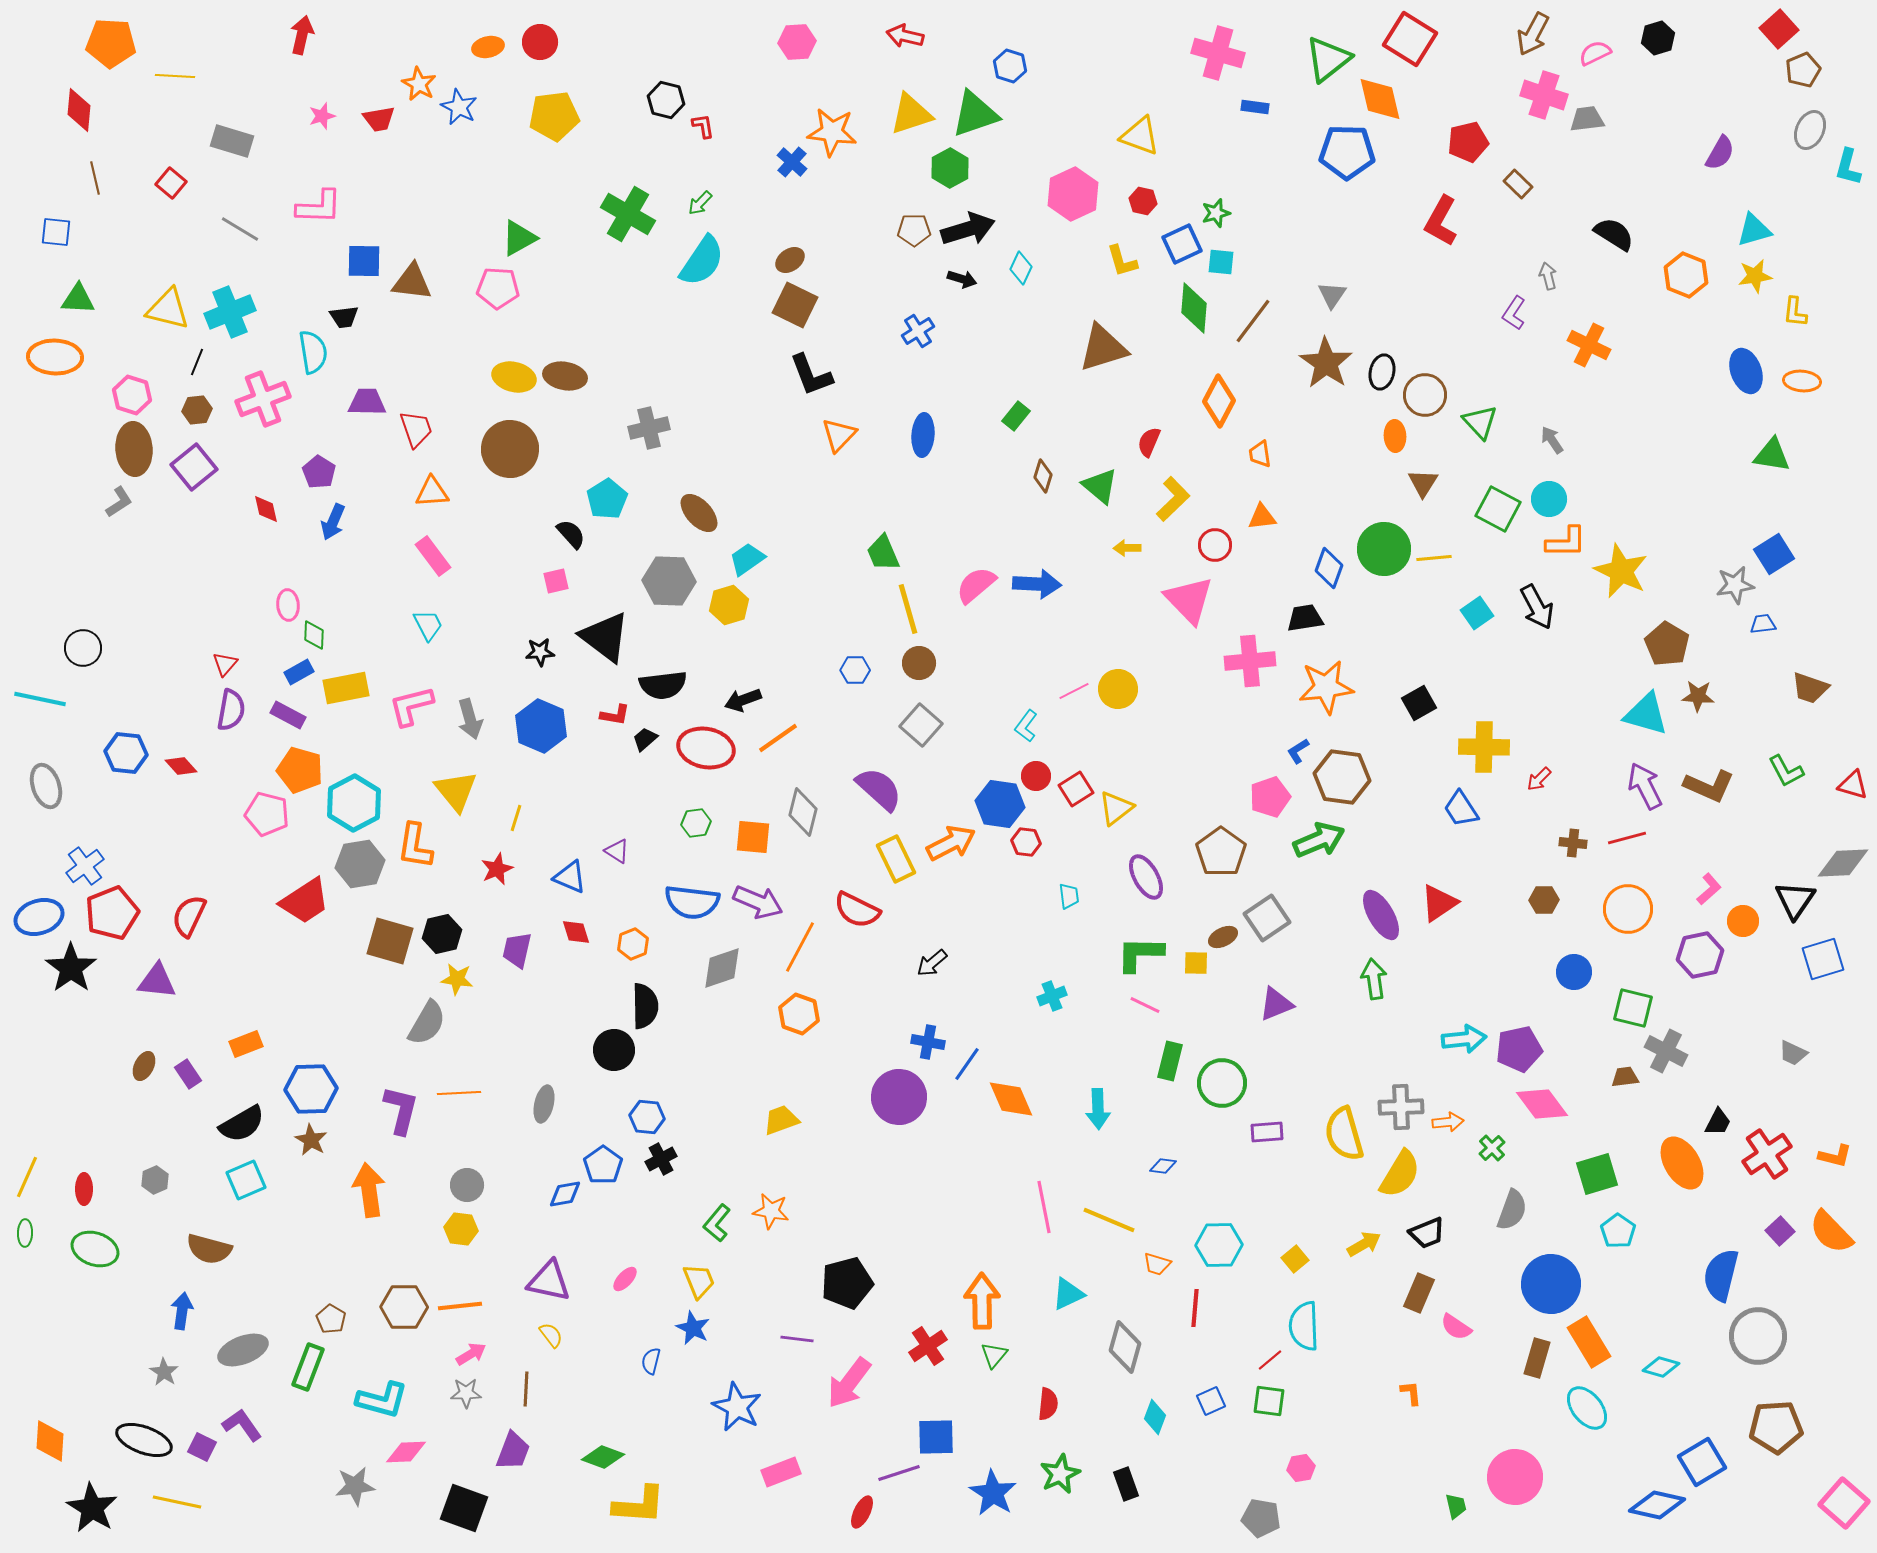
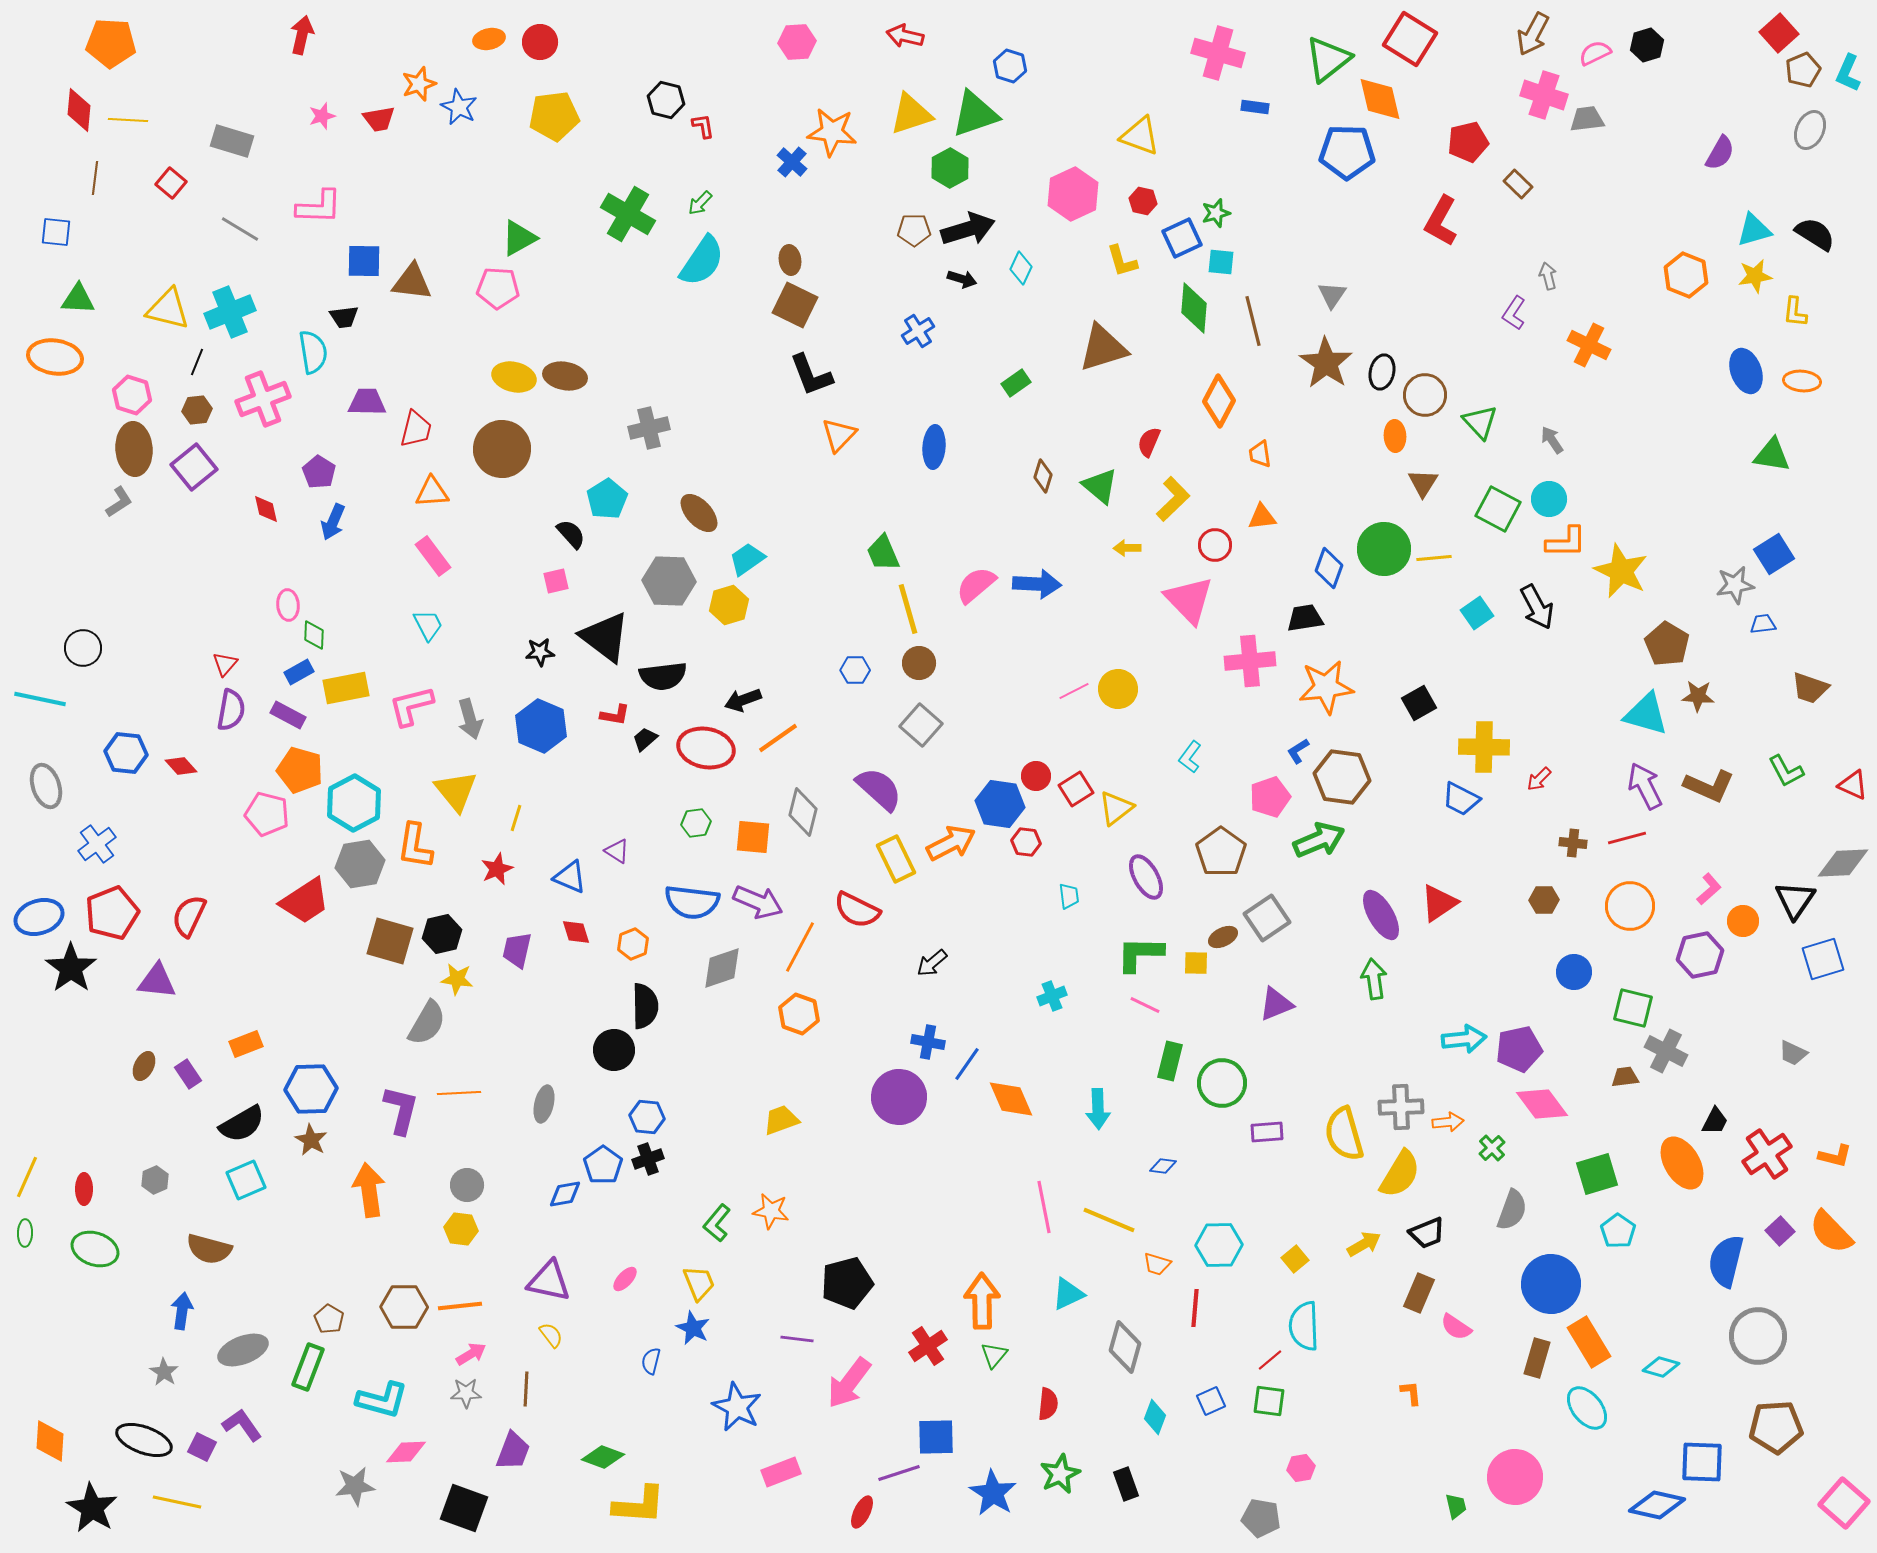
red square at (1779, 29): moved 4 px down
black hexagon at (1658, 38): moved 11 px left, 7 px down
orange ellipse at (488, 47): moved 1 px right, 8 px up
yellow line at (175, 76): moved 47 px left, 44 px down
orange star at (419, 84): rotated 24 degrees clockwise
cyan L-shape at (1848, 167): moved 94 px up; rotated 9 degrees clockwise
brown line at (95, 178): rotated 20 degrees clockwise
black semicircle at (1614, 234): moved 201 px right
blue square at (1182, 244): moved 6 px up
brown ellipse at (790, 260): rotated 64 degrees counterclockwise
brown line at (1253, 321): rotated 51 degrees counterclockwise
orange ellipse at (55, 357): rotated 6 degrees clockwise
green rectangle at (1016, 416): moved 33 px up; rotated 16 degrees clockwise
red trapezoid at (416, 429): rotated 33 degrees clockwise
blue ellipse at (923, 435): moved 11 px right, 12 px down
brown circle at (510, 449): moved 8 px left
black semicircle at (663, 685): moved 9 px up
cyan L-shape at (1026, 726): moved 164 px right, 31 px down
red triangle at (1853, 785): rotated 8 degrees clockwise
blue trapezoid at (1461, 809): moved 10 px up; rotated 30 degrees counterclockwise
blue cross at (85, 866): moved 12 px right, 22 px up
orange circle at (1628, 909): moved 2 px right, 3 px up
black trapezoid at (1718, 1122): moved 3 px left, 1 px up
black cross at (661, 1159): moved 13 px left; rotated 8 degrees clockwise
blue semicircle at (1721, 1275): moved 5 px right, 14 px up
yellow trapezoid at (699, 1281): moved 2 px down
brown pentagon at (331, 1319): moved 2 px left
blue square at (1702, 1462): rotated 33 degrees clockwise
